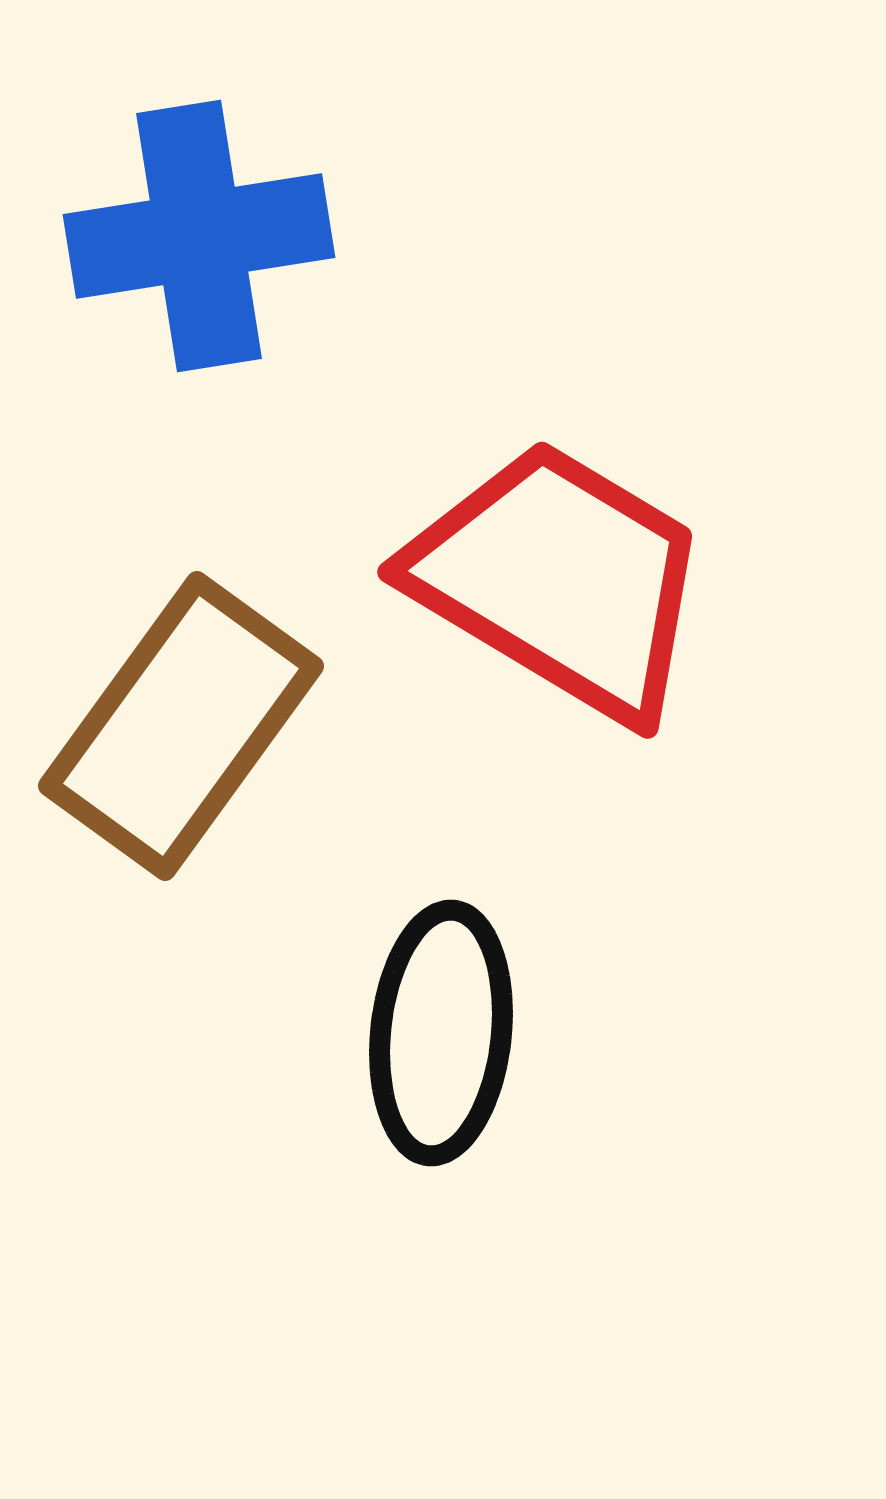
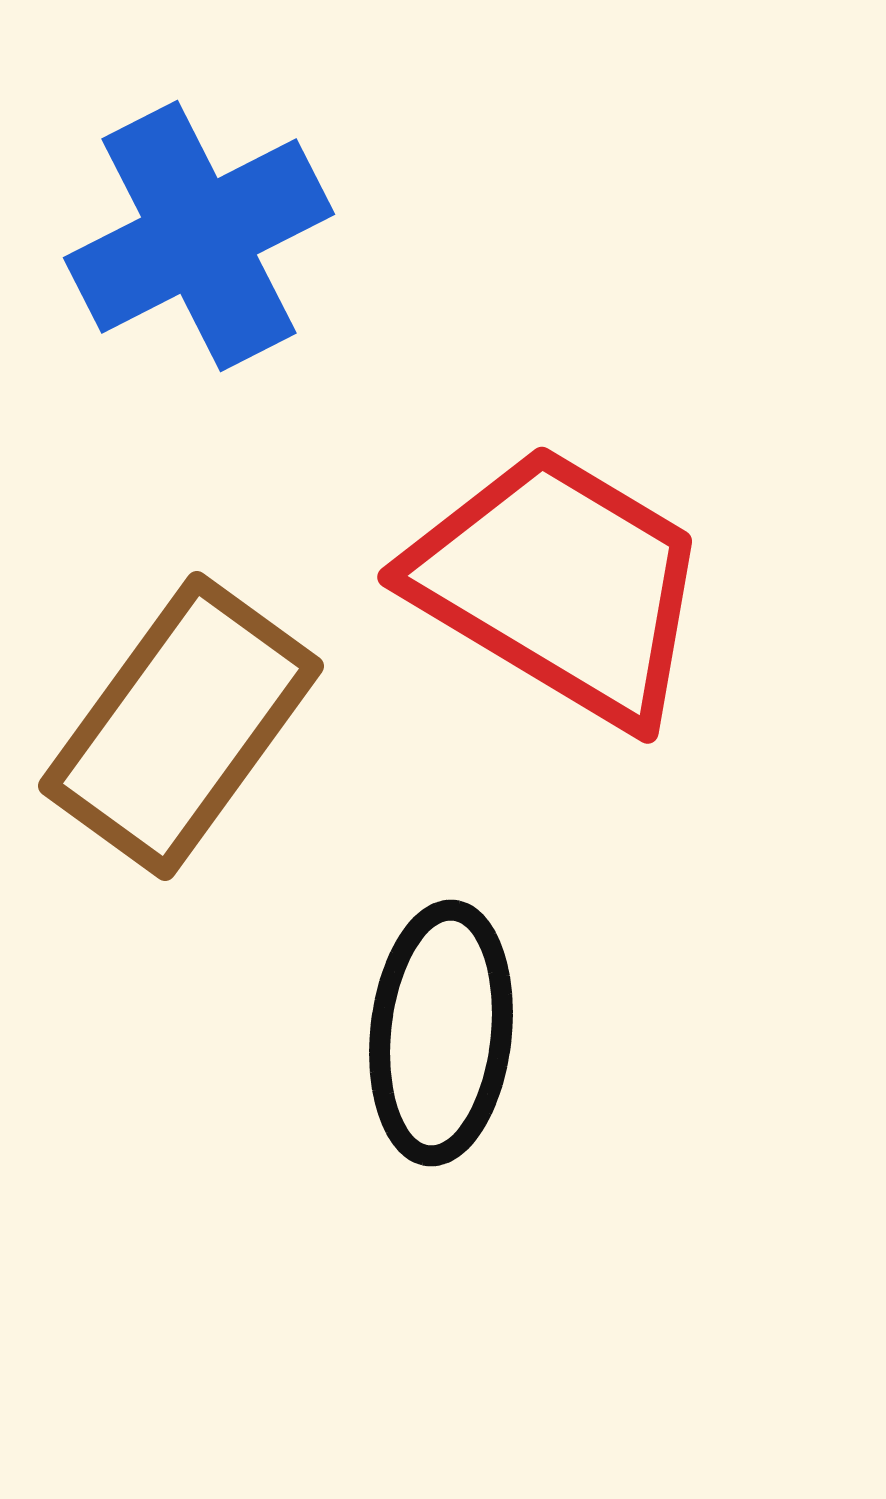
blue cross: rotated 18 degrees counterclockwise
red trapezoid: moved 5 px down
